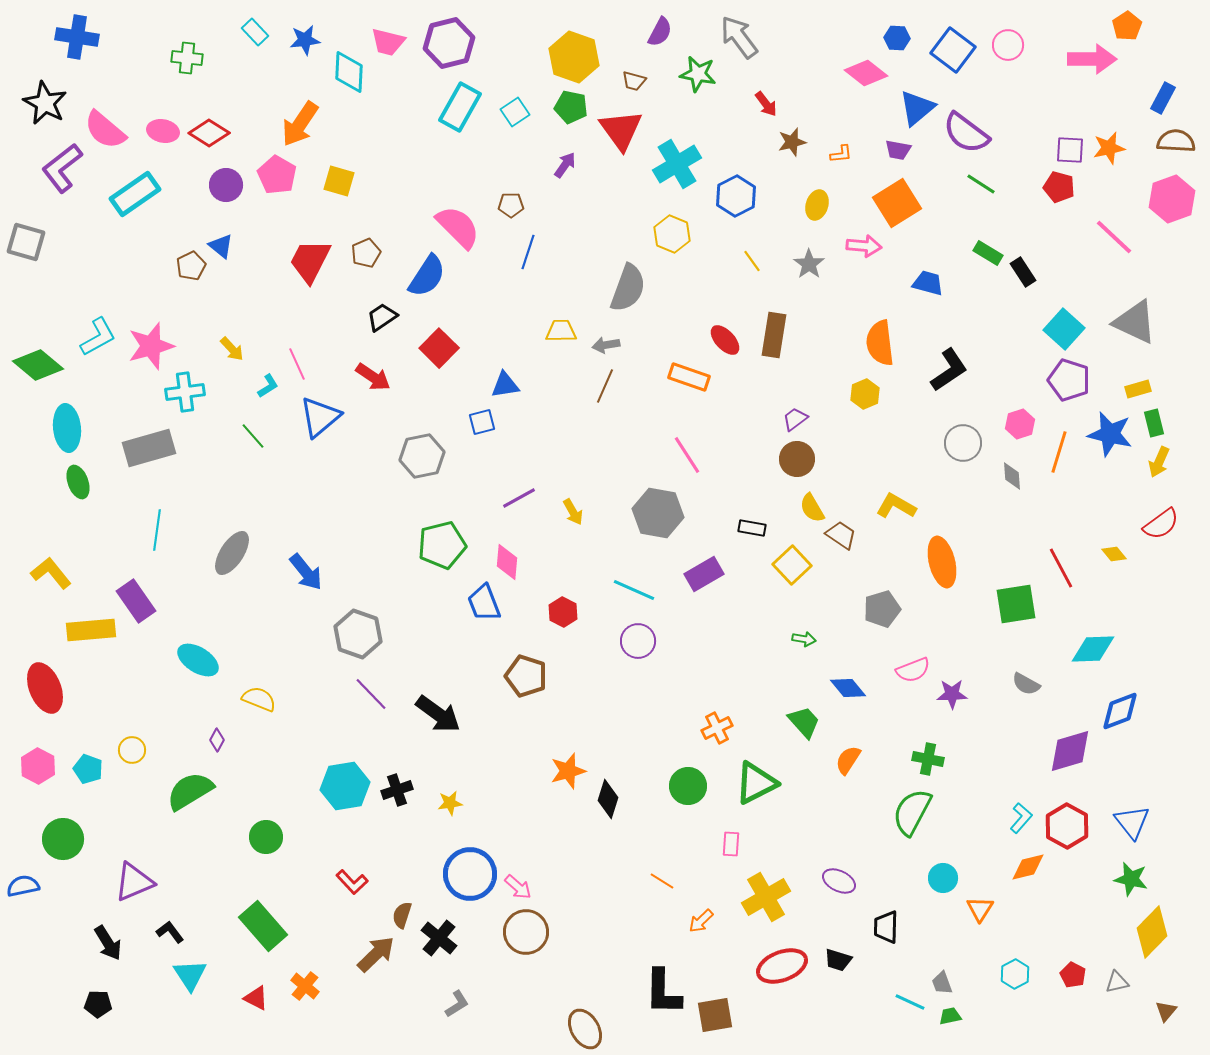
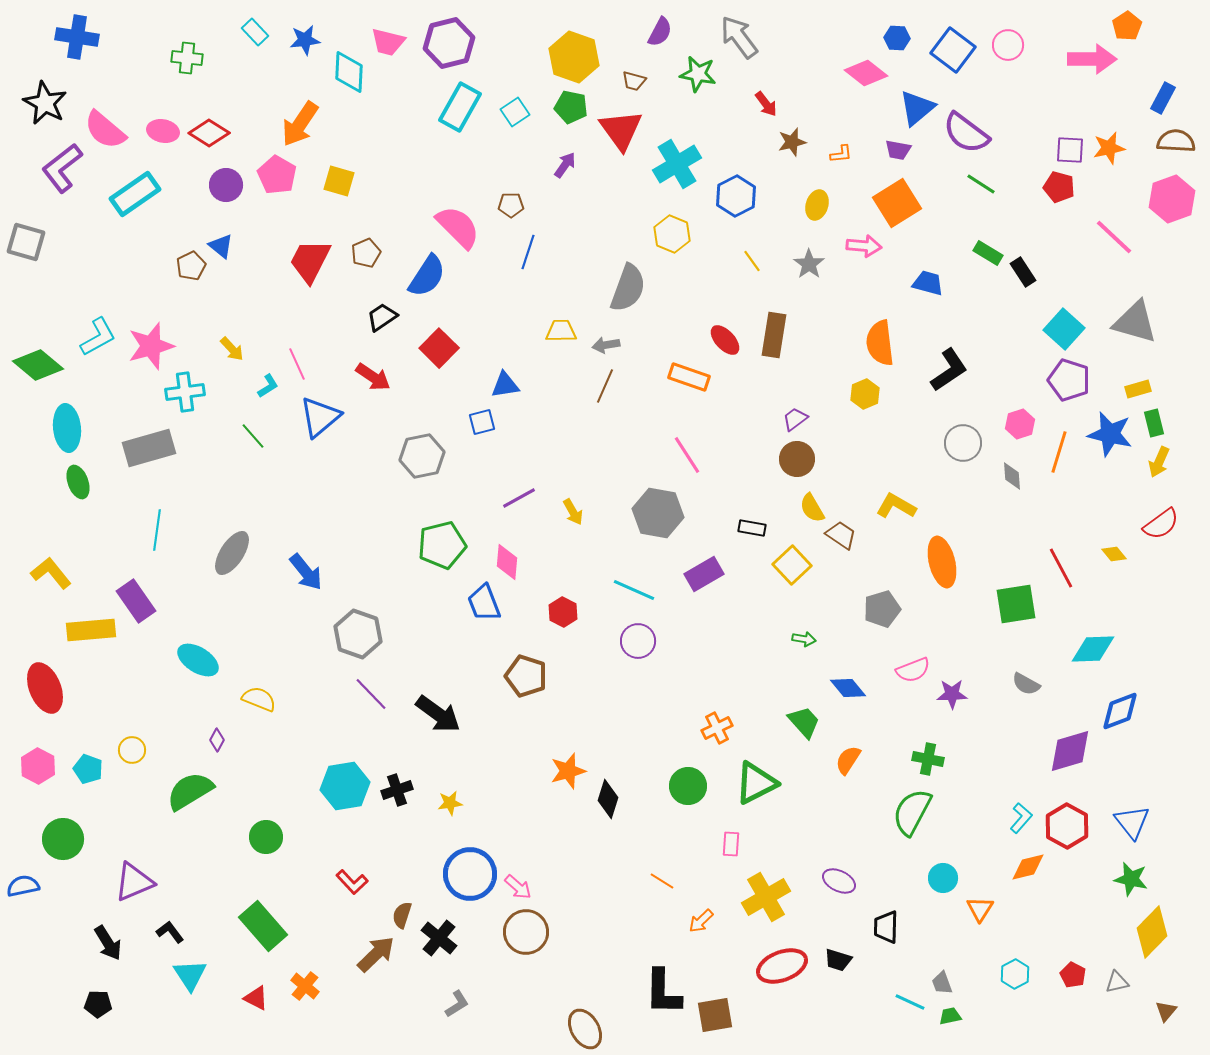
gray triangle at (1135, 322): rotated 9 degrees counterclockwise
